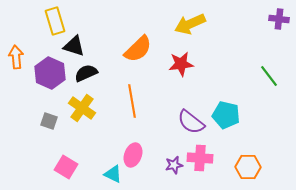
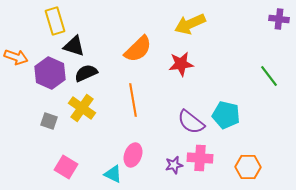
orange arrow: rotated 115 degrees clockwise
orange line: moved 1 px right, 1 px up
